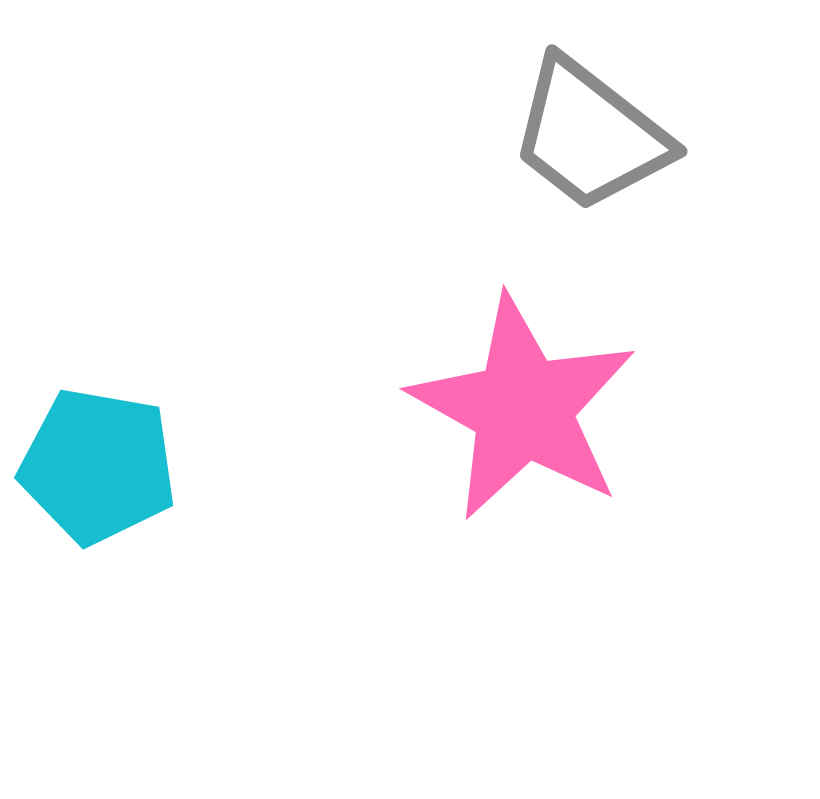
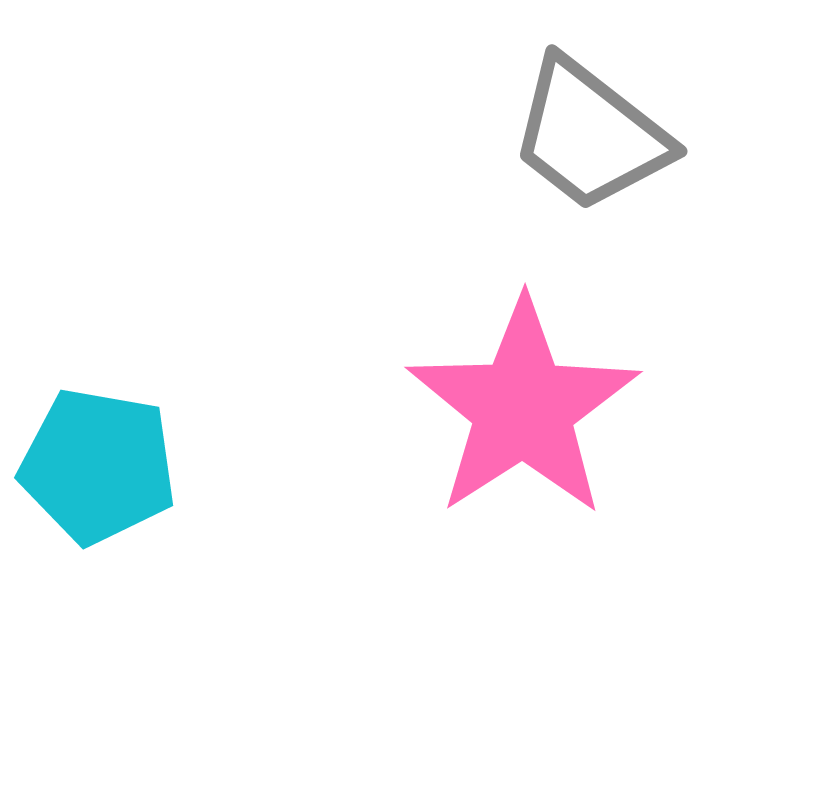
pink star: rotated 10 degrees clockwise
